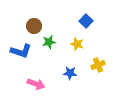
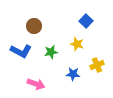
green star: moved 2 px right, 10 px down
blue L-shape: rotated 10 degrees clockwise
yellow cross: moved 1 px left
blue star: moved 3 px right, 1 px down
